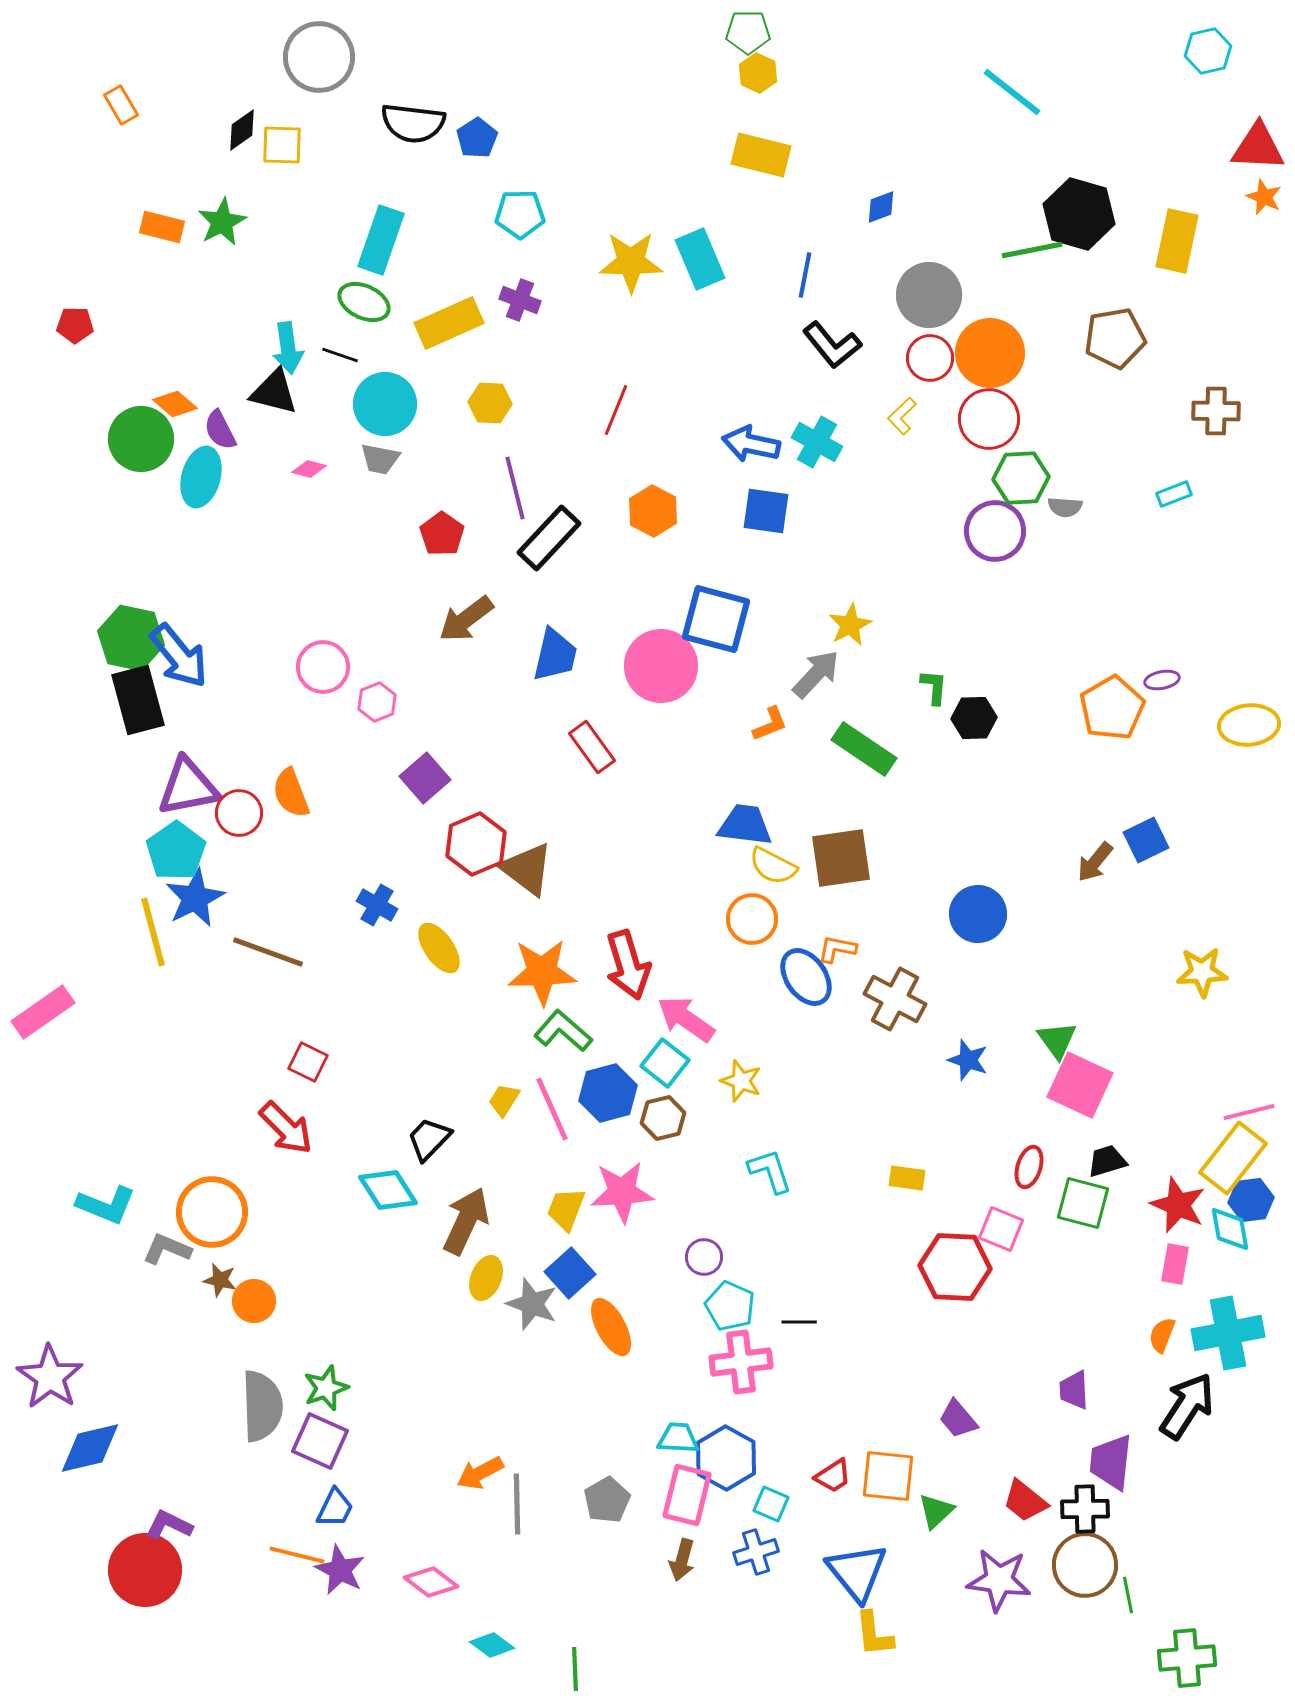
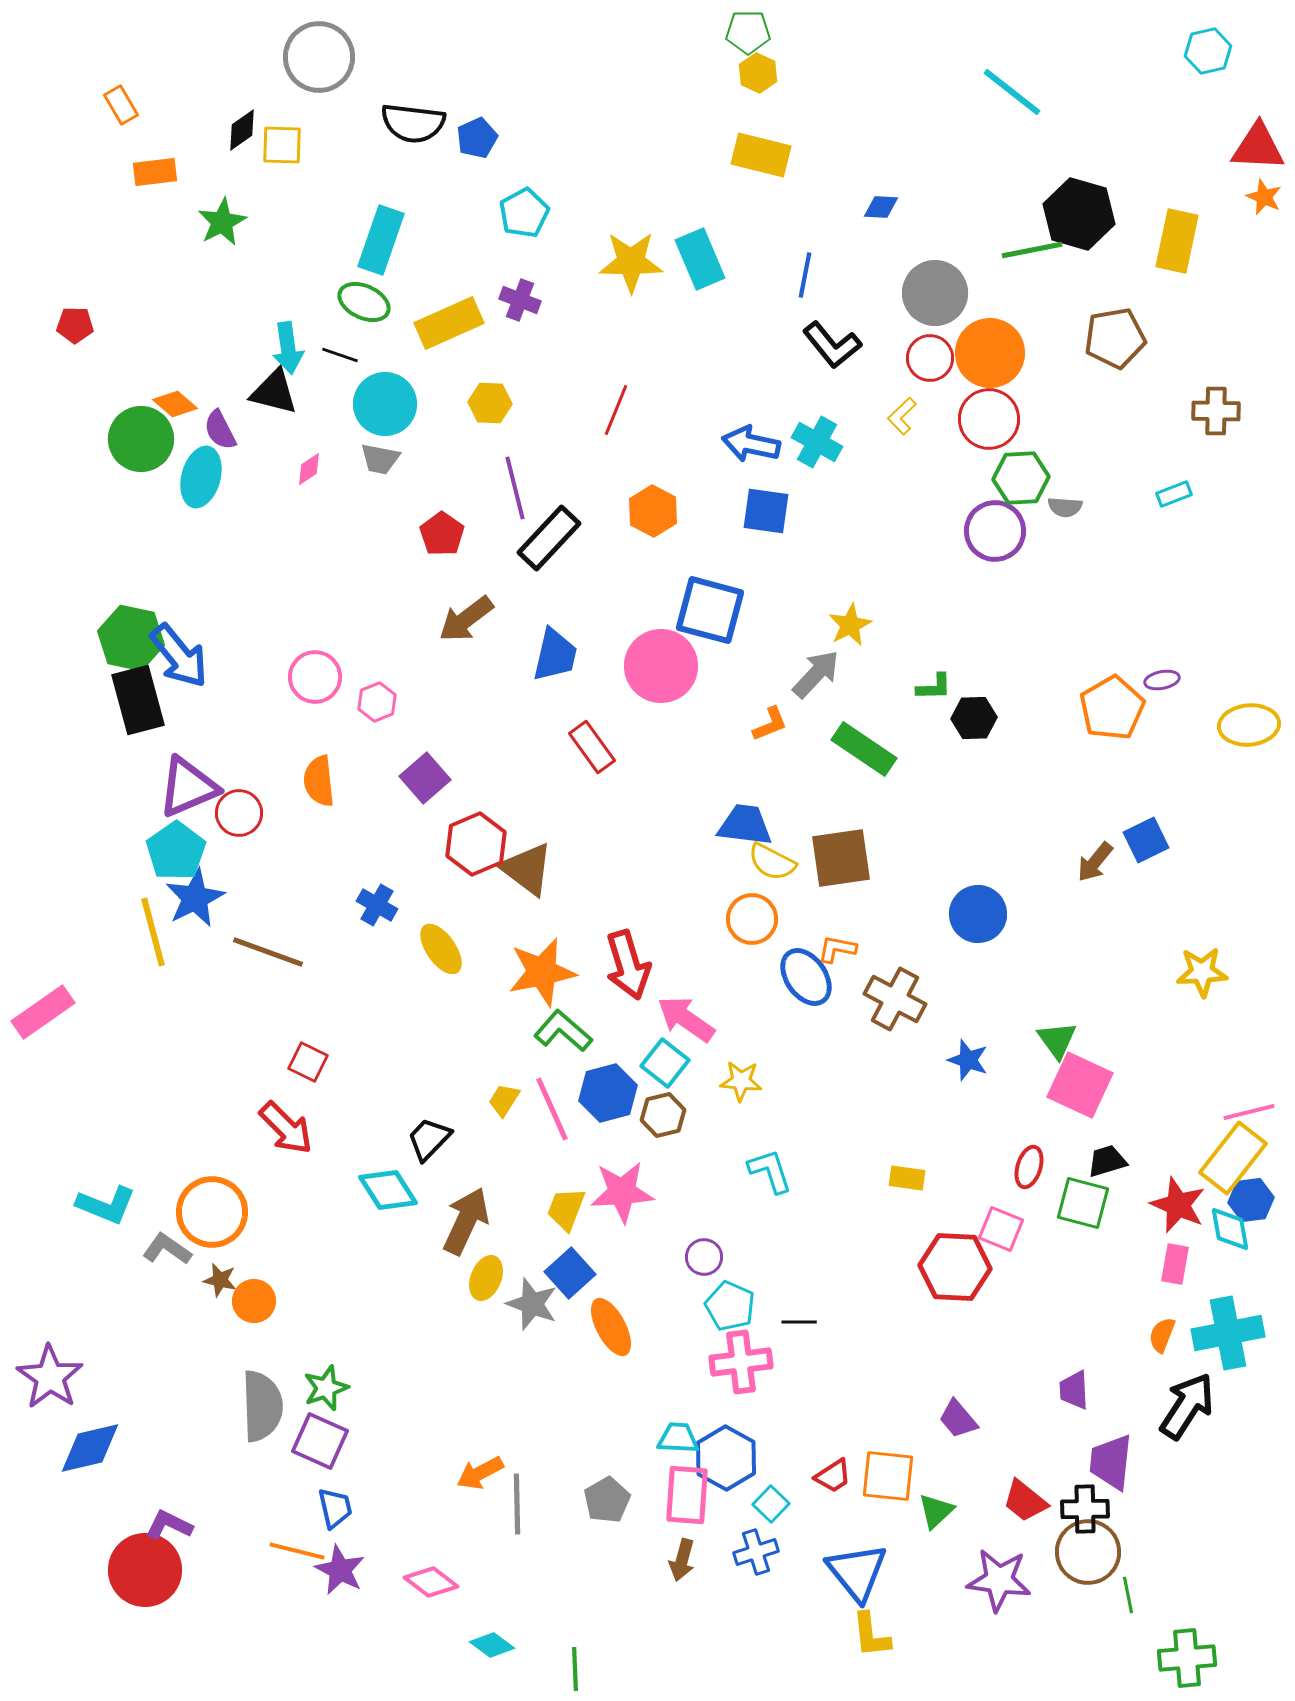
blue pentagon at (477, 138): rotated 9 degrees clockwise
blue diamond at (881, 207): rotated 24 degrees clockwise
cyan pentagon at (520, 214): moved 4 px right, 1 px up; rotated 27 degrees counterclockwise
orange rectangle at (162, 227): moved 7 px left, 55 px up; rotated 21 degrees counterclockwise
gray circle at (929, 295): moved 6 px right, 2 px up
pink diamond at (309, 469): rotated 48 degrees counterclockwise
blue square at (716, 619): moved 6 px left, 9 px up
pink circle at (323, 667): moved 8 px left, 10 px down
green L-shape at (934, 687): rotated 84 degrees clockwise
purple triangle at (188, 787): rotated 12 degrees counterclockwise
orange semicircle at (291, 793): moved 28 px right, 12 px up; rotated 15 degrees clockwise
yellow semicircle at (773, 866): moved 1 px left, 4 px up
yellow ellipse at (439, 948): moved 2 px right, 1 px down
orange star at (542, 972): rotated 10 degrees counterclockwise
yellow star at (741, 1081): rotated 15 degrees counterclockwise
brown hexagon at (663, 1118): moved 3 px up
gray L-shape at (167, 1249): rotated 12 degrees clockwise
pink rectangle at (687, 1495): rotated 10 degrees counterclockwise
cyan square at (771, 1504): rotated 21 degrees clockwise
blue trapezoid at (335, 1508): rotated 39 degrees counterclockwise
orange line at (297, 1555): moved 4 px up
brown circle at (1085, 1565): moved 3 px right, 13 px up
yellow L-shape at (874, 1634): moved 3 px left, 1 px down
